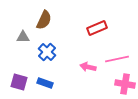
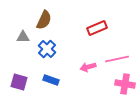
blue cross: moved 3 px up
pink arrow: rotated 28 degrees counterclockwise
blue rectangle: moved 6 px right, 3 px up
